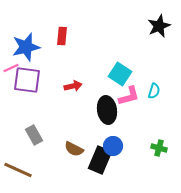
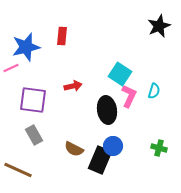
purple square: moved 6 px right, 20 px down
pink L-shape: rotated 50 degrees counterclockwise
